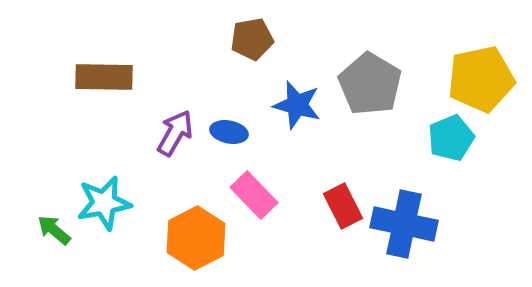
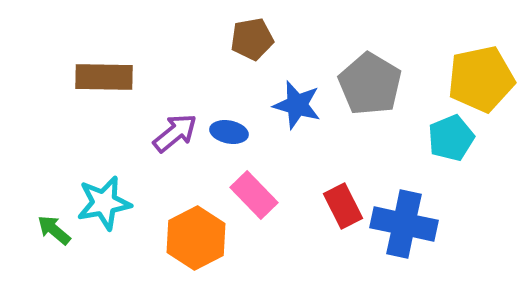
purple arrow: rotated 21 degrees clockwise
